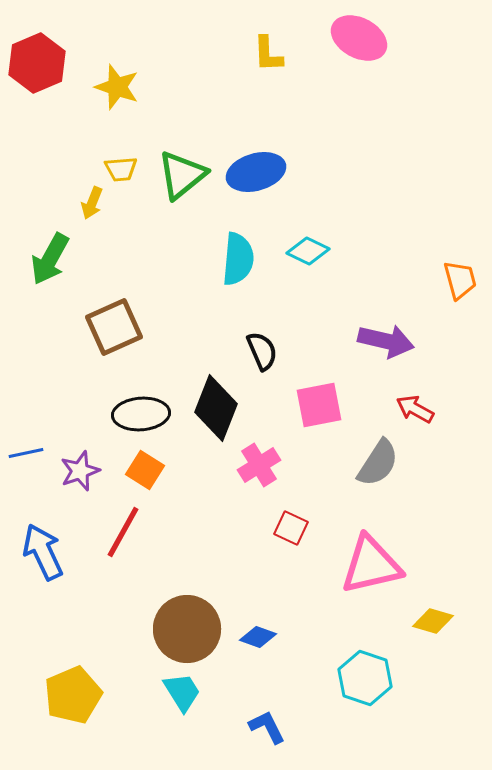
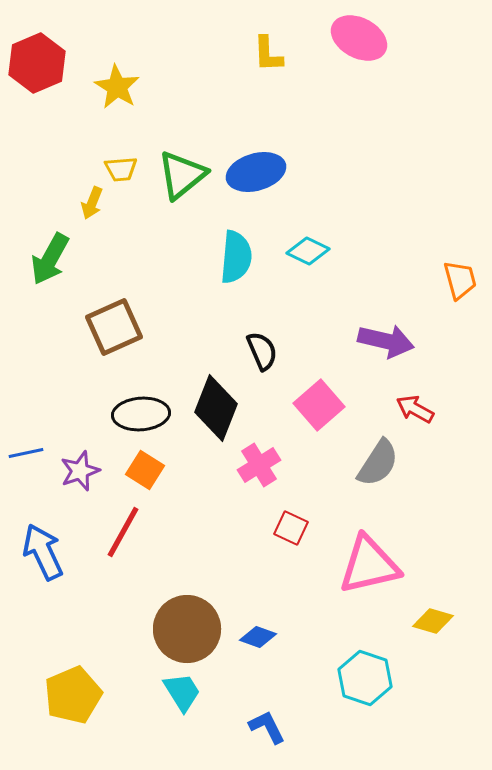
yellow star: rotated 12 degrees clockwise
cyan semicircle: moved 2 px left, 2 px up
pink square: rotated 30 degrees counterclockwise
pink triangle: moved 2 px left
